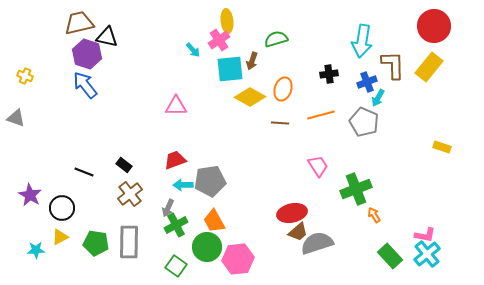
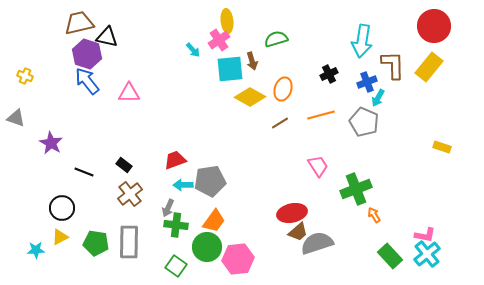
brown arrow at (252, 61): rotated 36 degrees counterclockwise
black cross at (329, 74): rotated 18 degrees counterclockwise
blue arrow at (85, 85): moved 2 px right, 4 px up
pink triangle at (176, 106): moved 47 px left, 13 px up
brown line at (280, 123): rotated 36 degrees counterclockwise
purple star at (30, 195): moved 21 px right, 52 px up
orange trapezoid at (214, 221): rotated 115 degrees counterclockwise
green cross at (176, 225): rotated 35 degrees clockwise
